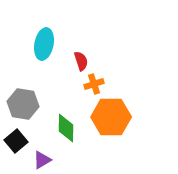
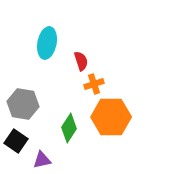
cyan ellipse: moved 3 px right, 1 px up
green diamond: moved 3 px right; rotated 32 degrees clockwise
black square: rotated 15 degrees counterclockwise
purple triangle: rotated 18 degrees clockwise
